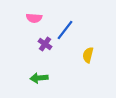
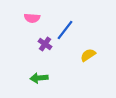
pink semicircle: moved 2 px left
yellow semicircle: rotated 42 degrees clockwise
